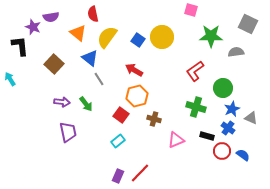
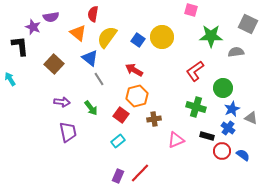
red semicircle: rotated 21 degrees clockwise
green arrow: moved 5 px right, 4 px down
brown cross: rotated 24 degrees counterclockwise
